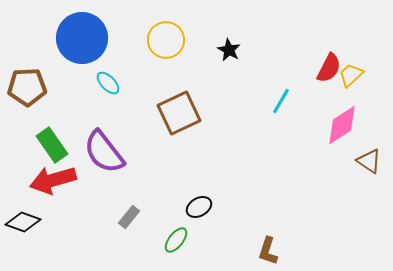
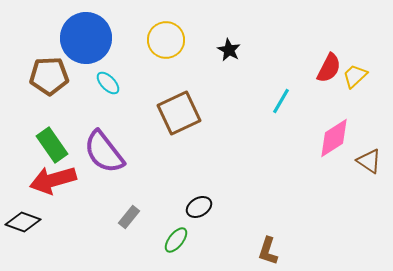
blue circle: moved 4 px right
yellow trapezoid: moved 4 px right, 1 px down
brown pentagon: moved 22 px right, 11 px up
pink diamond: moved 8 px left, 13 px down
